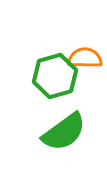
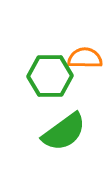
green hexagon: moved 5 px left; rotated 15 degrees clockwise
